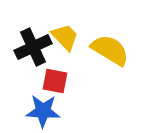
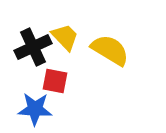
blue star: moved 8 px left, 2 px up
